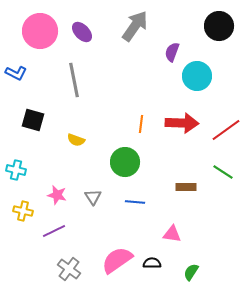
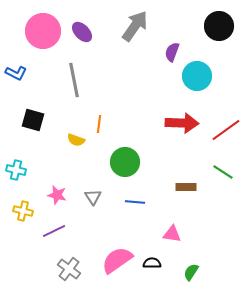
pink circle: moved 3 px right
orange line: moved 42 px left
